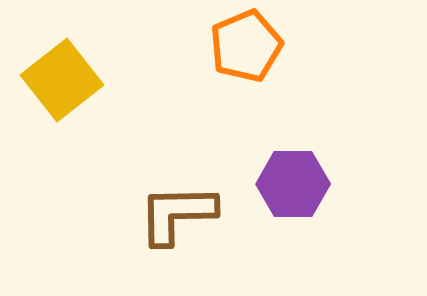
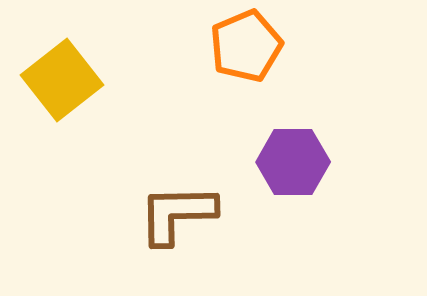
purple hexagon: moved 22 px up
